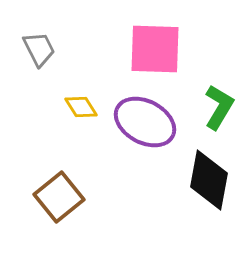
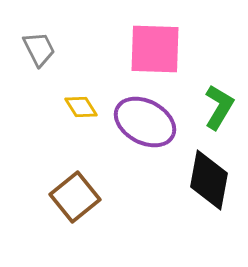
brown square: moved 16 px right
